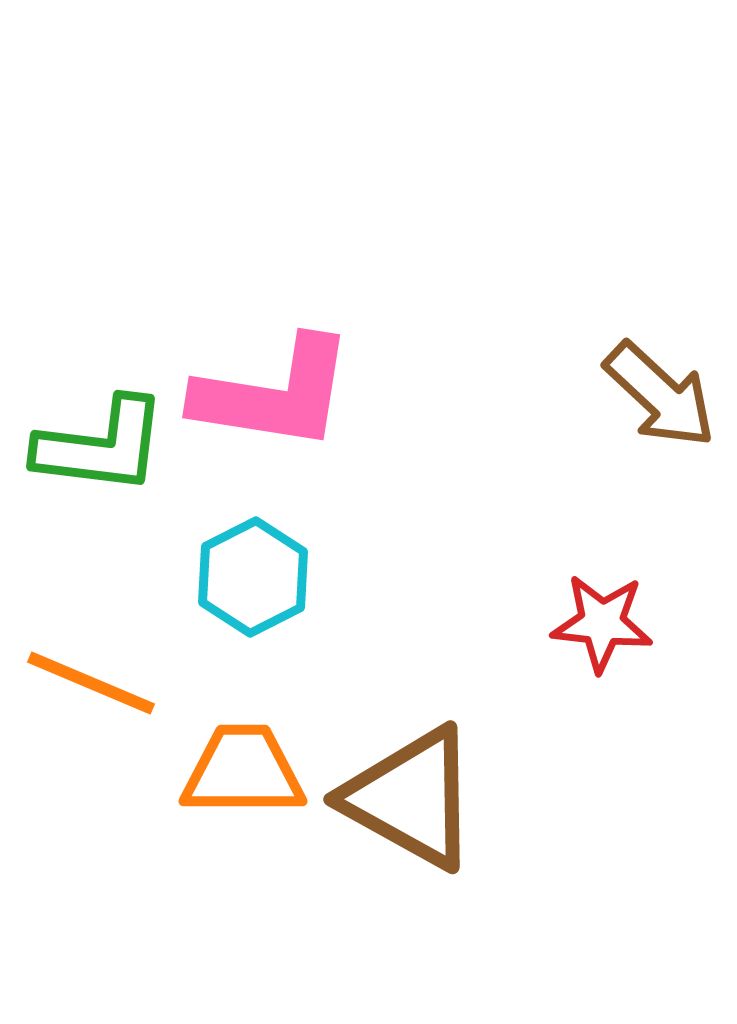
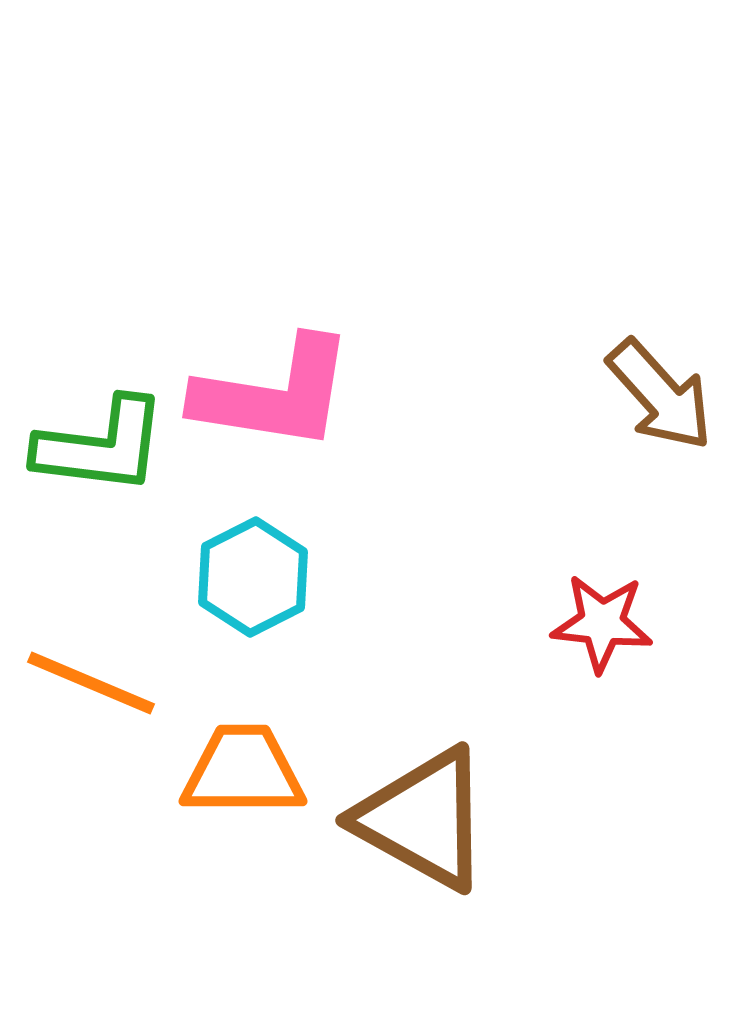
brown arrow: rotated 5 degrees clockwise
brown triangle: moved 12 px right, 21 px down
